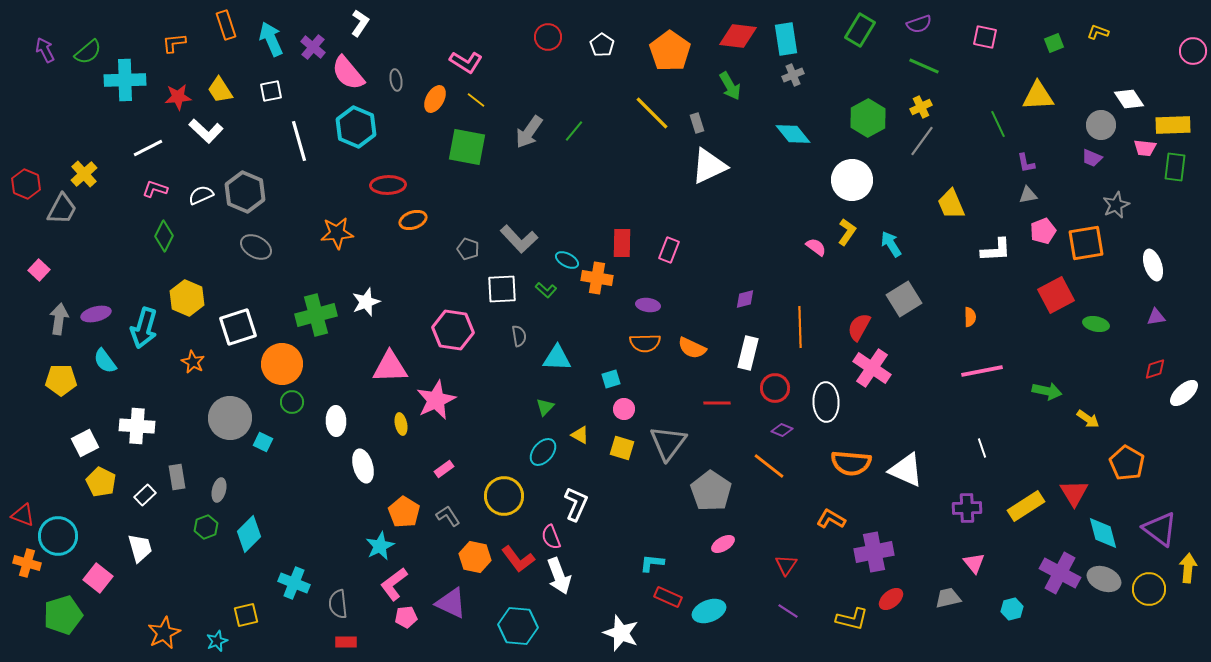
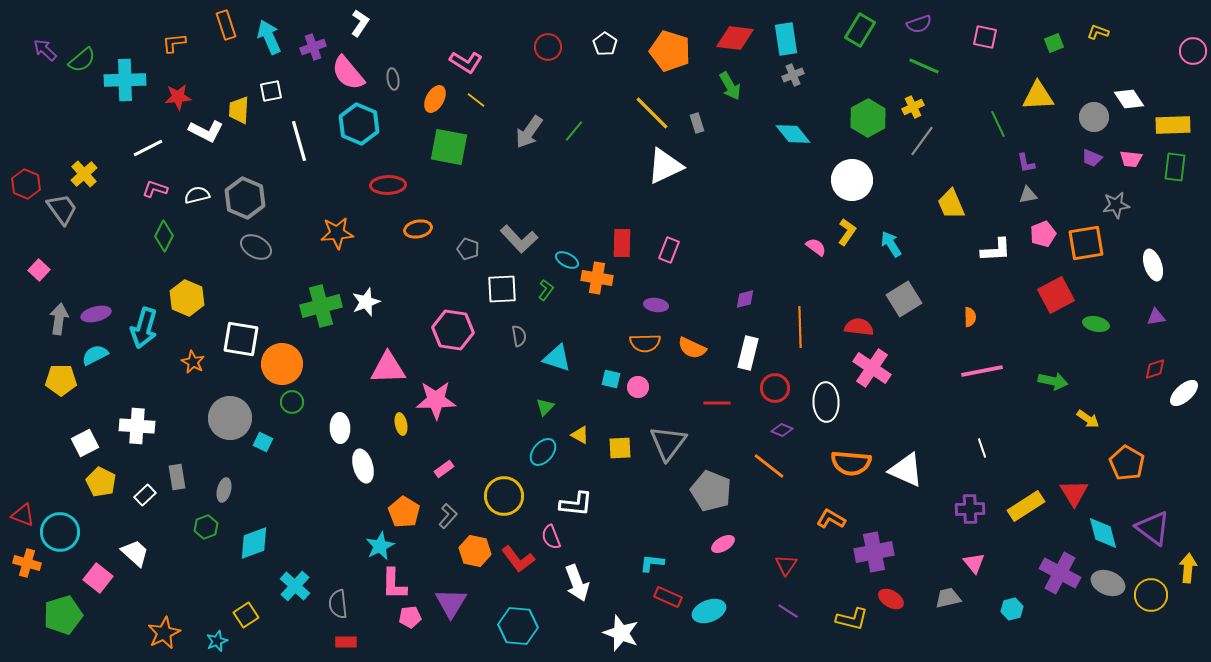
red diamond at (738, 36): moved 3 px left, 2 px down
red circle at (548, 37): moved 10 px down
cyan arrow at (271, 39): moved 2 px left, 2 px up
white pentagon at (602, 45): moved 3 px right, 1 px up
purple cross at (313, 47): rotated 30 degrees clockwise
purple arrow at (45, 50): rotated 20 degrees counterclockwise
orange pentagon at (670, 51): rotated 18 degrees counterclockwise
green semicircle at (88, 52): moved 6 px left, 8 px down
gray ellipse at (396, 80): moved 3 px left, 1 px up
yellow trapezoid at (220, 90): moved 19 px right, 20 px down; rotated 36 degrees clockwise
yellow cross at (921, 107): moved 8 px left
gray circle at (1101, 125): moved 7 px left, 8 px up
cyan hexagon at (356, 127): moved 3 px right, 3 px up
white L-shape at (206, 131): rotated 16 degrees counterclockwise
green square at (467, 147): moved 18 px left
pink trapezoid at (1145, 148): moved 14 px left, 11 px down
white triangle at (709, 166): moved 44 px left
gray hexagon at (245, 192): moved 6 px down
white semicircle at (201, 195): moved 4 px left; rotated 10 degrees clockwise
gray star at (1116, 205): rotated 16 degrees clockwise
gray trapezoid at (62, 209): rotated 64 degrees counterclockwise
orange ellipse at (413, 220): moved 5 px right, 9 px down; rotated 8 degrees clockwise
pink pentagon at (1043, 231): moved 3 px down
green L-shape at (546, 290): rotated 95 degrees counterclockwise
purple ellipse at (648, 305): moved 8 px right
green cross at (316, 315): moved 5 px right, 9 px up
white square at (238, 327): moved 3 px right, 12 px down; rotated 27 degrees clockwise
red semicircle at (859, 327): rotated 68 degrees clockwise
cyan triangle at (557, 358): rotated 16 degrees clockwise
cyan semicircle at (105, 361): moved 10 px left, 6 px up; rotated 100 degrees clockwise
pink triangle at (390, 367): moved 2 px left, 1 px down
cyan square at (611, 379): rotated 30 degrees clockwise
green arrow at (1047, 391): moved 6 px right, 10 px up
pink star at (436, 400): rotated 24 degrees clockwise
pink circle at (624, 409): moved 14 px right, 22 px up
white ellipse at (336, 421): moved 4 px right, 7 px down
yellow square at (622, 448): moved 2 px left; rotated 20 degrees counterclockwise
gray ellipse at (219, 490): moved 5 px right
gray pentagon at (711, 491): rotated 12 degrees counterclockwise
white L-shape at (576, 504): rotated 72 degrees clockwise
purple cross at (967, 508): moved 3 px right, 1 px down
gray L-shape at (448, 516): rotated 75 degrees clockwise
purple triangle at (1160, 529): moved 7 px left, 1 px up
cyan diamond at (249, 534): moved 5 px right, 9 px down; rotated 24 degrees clockwise
cyan circle at (58, 536): moved 2 px right, 4 px up
white trapezoid at (140, 548): moved 5 px left, 5 px down; rotated 32 degrees counterclockwise
orange hexagon at (475, 557): moved 6 px up
white arrow at (559, 576): moved 18 px right, 7 px down
gray ellipse at (1104, 579): moved 4 px right, 4 px down
cyan cross at (294, 583): moved 1 px right, 3 px down; rotated 20 degrees clockwise
pink L-shape at (394, 584): rotated 52 degrees counterclockwise
yellow circle at (1149, 589): moved 2 px right, 6 px down
red ellipse at (891, 599): rotated 70 degrees clockwise
purple triangle at (451, 603): rotated 36 degrees clockwise
yellow square at (246, 615): rotated 20 degrees counterclockwise
pink pentagon at (406, 617): moved 4 px right
